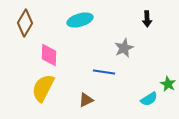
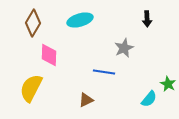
brown diamond: moved 8 px right
yellow semicircle: moved 12 px left
cyan semicircle: rotated 18 degrees counterclockwise
